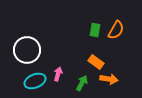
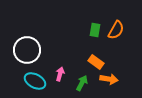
pink arrow: moved 2 px right
cyan ellipse: rotated 50 degrees clockwise
